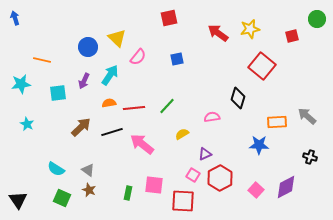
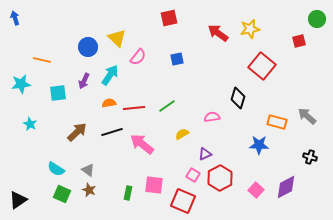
red square at (292, 36): moved 7 px right, 5 px down
green line at (167, 106): rotated 12 degrees clockwise
orange rectangle at (277, 122): rotated 18 degrees clockwise
cyan star at (27, 124): moved 3 px right
brown arrow at (81, 127): moved 4 px left, 5 px down
green square at (62, 198): moved 4 px up
black triangle at (18, 200): rotated 30 degrees clockwise
red square at (183, 201): rotated 20 degrees clockwise
